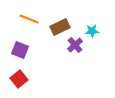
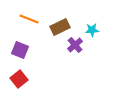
cyan star: moved 1 px up
